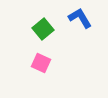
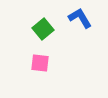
pink square: moved 1 px left; rotated 18 degrees counterclockwise
